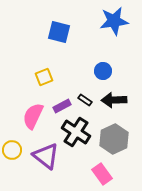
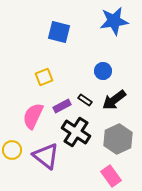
black arrow: rotated 35 degrees counterclockwise
gray hexagon: moved 4 px right
pink rectangle: moved 9 px right, 2 px down
